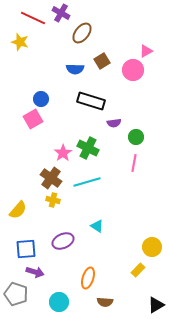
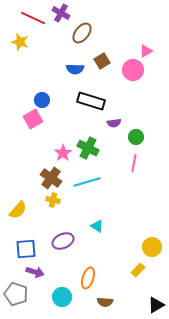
blue circle: moved 1 px right, 1 px down
cyan circle: moved 3 px right, 5 px up
